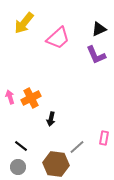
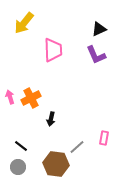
pink trapezoid: moved 5 px left, 12 px down; rotated 50 degrees counterclockwise
